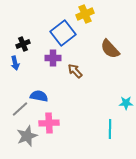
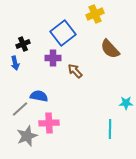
yellow cross: moved 10 px right
